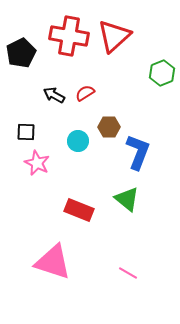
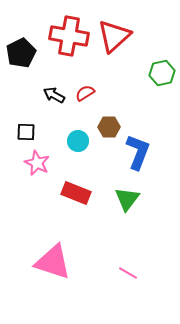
green hexagon: rotated 10 degrees clockwise
green triangle: rotated 28 degrees clockwise
red rectangle: moved 3 px left, 17 px up
